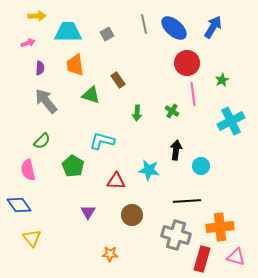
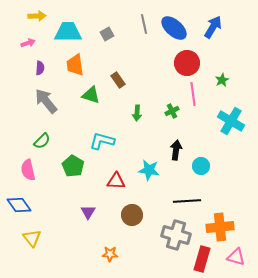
green cross: rotated 32 degrees clockwise
cyan cross: rotated 32 degrees counterclockwise
